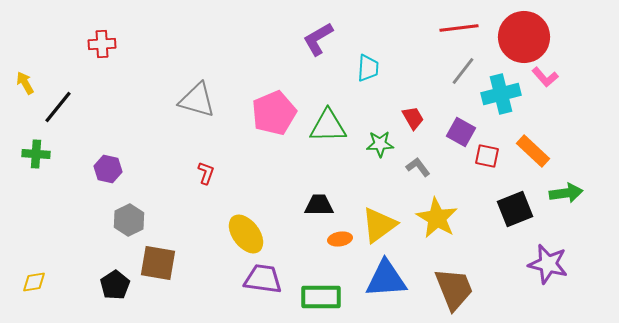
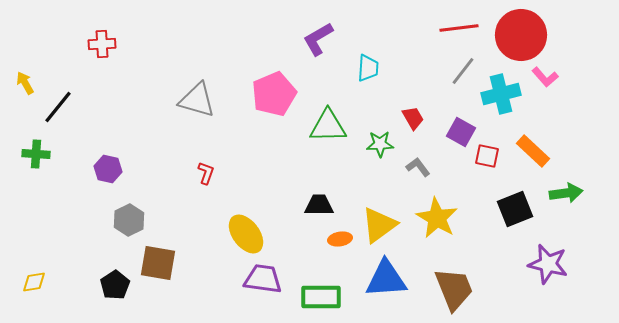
red circle: moved 3 px left, 2 px up
pink pentagon: moved 19 px up
